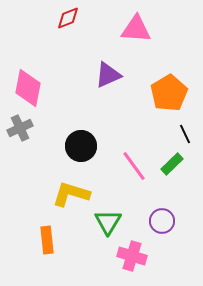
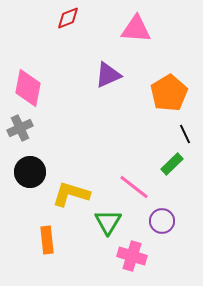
black circle: moved 51 px left, 26 px down
pink line: moved 21 px down; rotated 16 degrees counterclockwise
